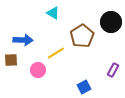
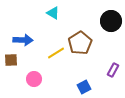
black circle: moved 1 px up
brown pentagon: moved 2 px left, 7 px down
pink circle: moved 4 px left, 9 px down
